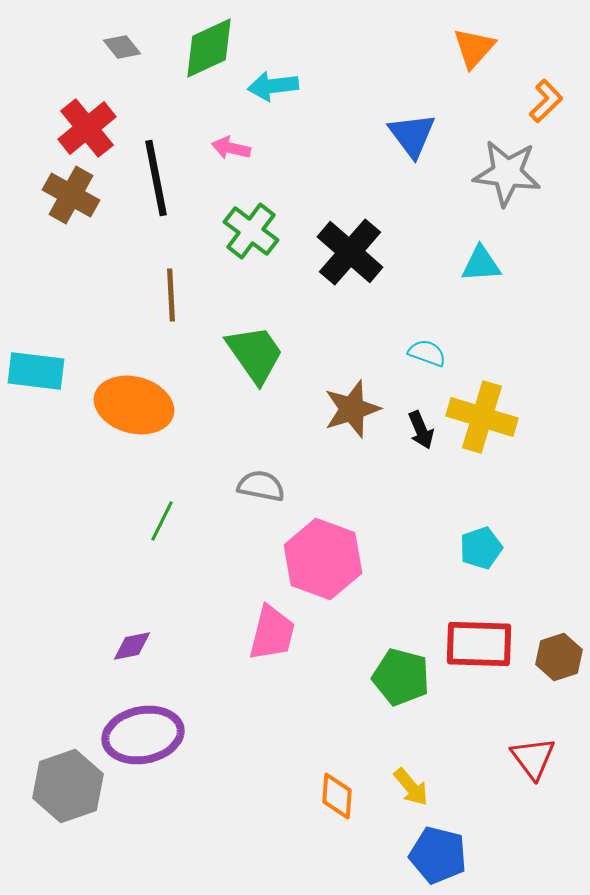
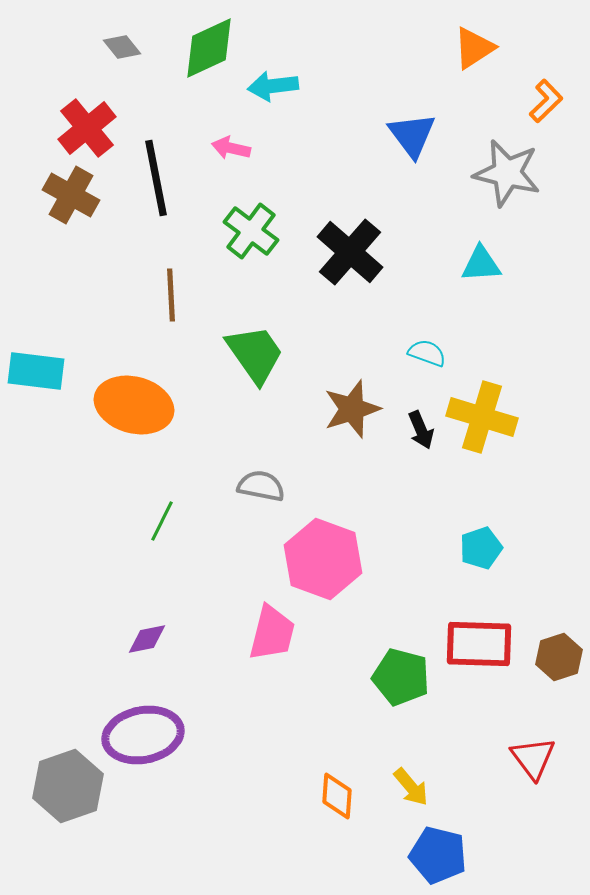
orange triangle: rotated 15 degrees clockwise
gray star: rotated 6 degrees clockwise
purple diamond: moved 15 px right, 7 px up
